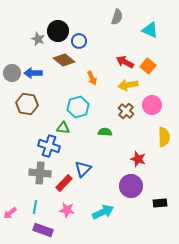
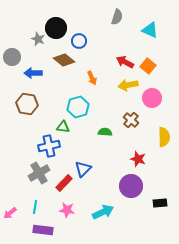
black circle: moved 2 px left, 3 px up
gray circle: moved 16 px up
pink circle: moved 7 px up
brown cross: moved 5 px right, 9 px down
green triangle: moved 1 px up
blue cross: rotated 30 degrees counterclockwise
gray cross: moved 1 px left; rotated 35 degrees counterclockwise
purple rectangle: rotated 12 degrees counterclockwise
